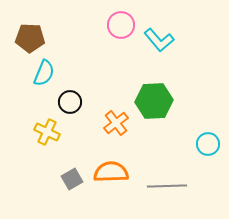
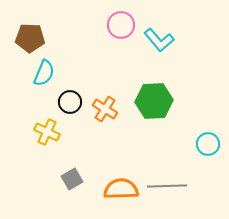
orange cross: moved 11 px left, 14 px up; rotated 20 degrees counterclockwise
orange semicircle: moved 10 px right, 17 px down
